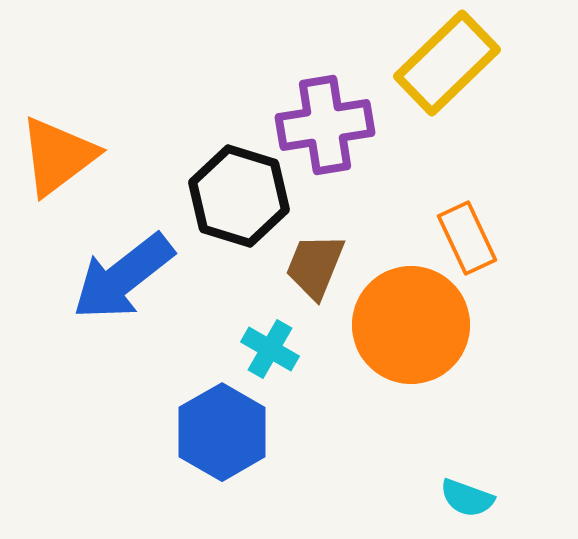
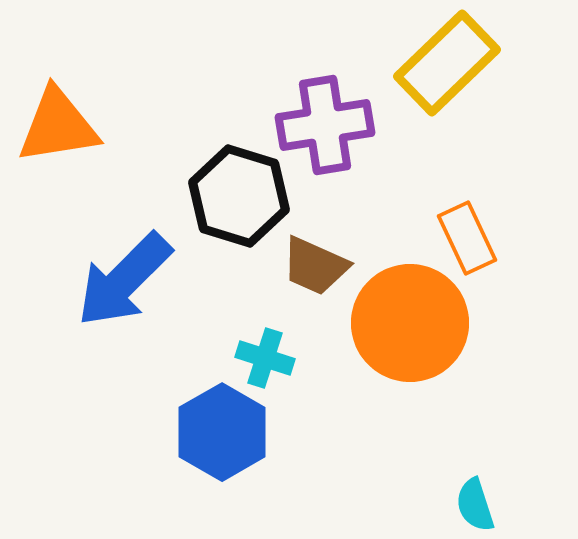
orange triangle: moved 30 px up; rotated 28 degrees clockwise
brown trapezoid: rotated 88 degrees counterclockwise
blue arrow: moved 1 px right, 3 px down; rotated 7 degrees counterclockwise
orange circle: moved 1 px left, 2 px up
cyan cross: moved 5 px left, 9 px down; rotated 12 degrees counterclockwise
cyan semicircle: moved 8 px right, 7 px down; rotated 52 degrees clockwise
